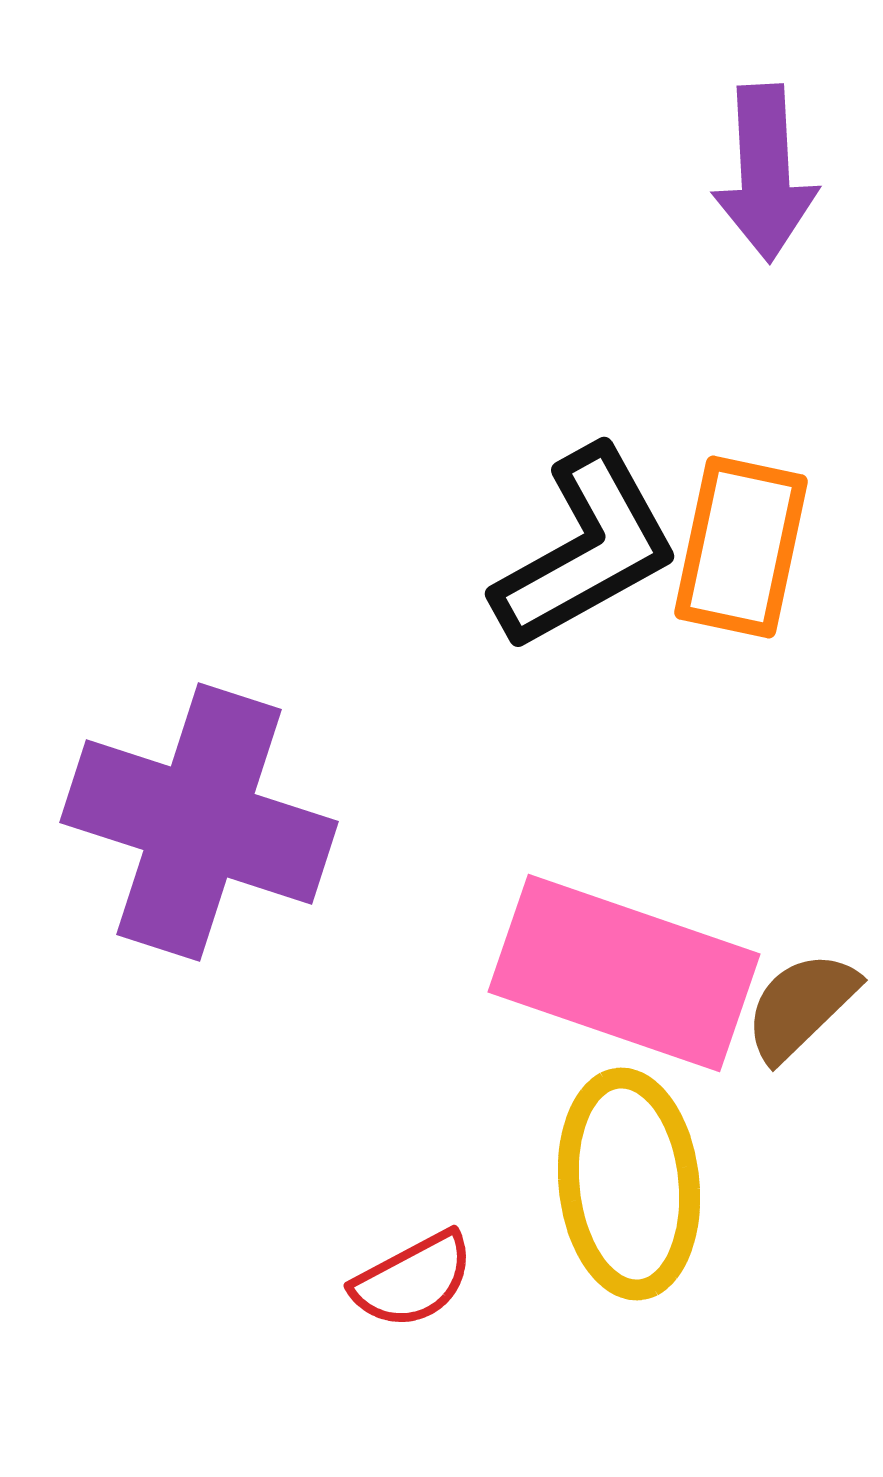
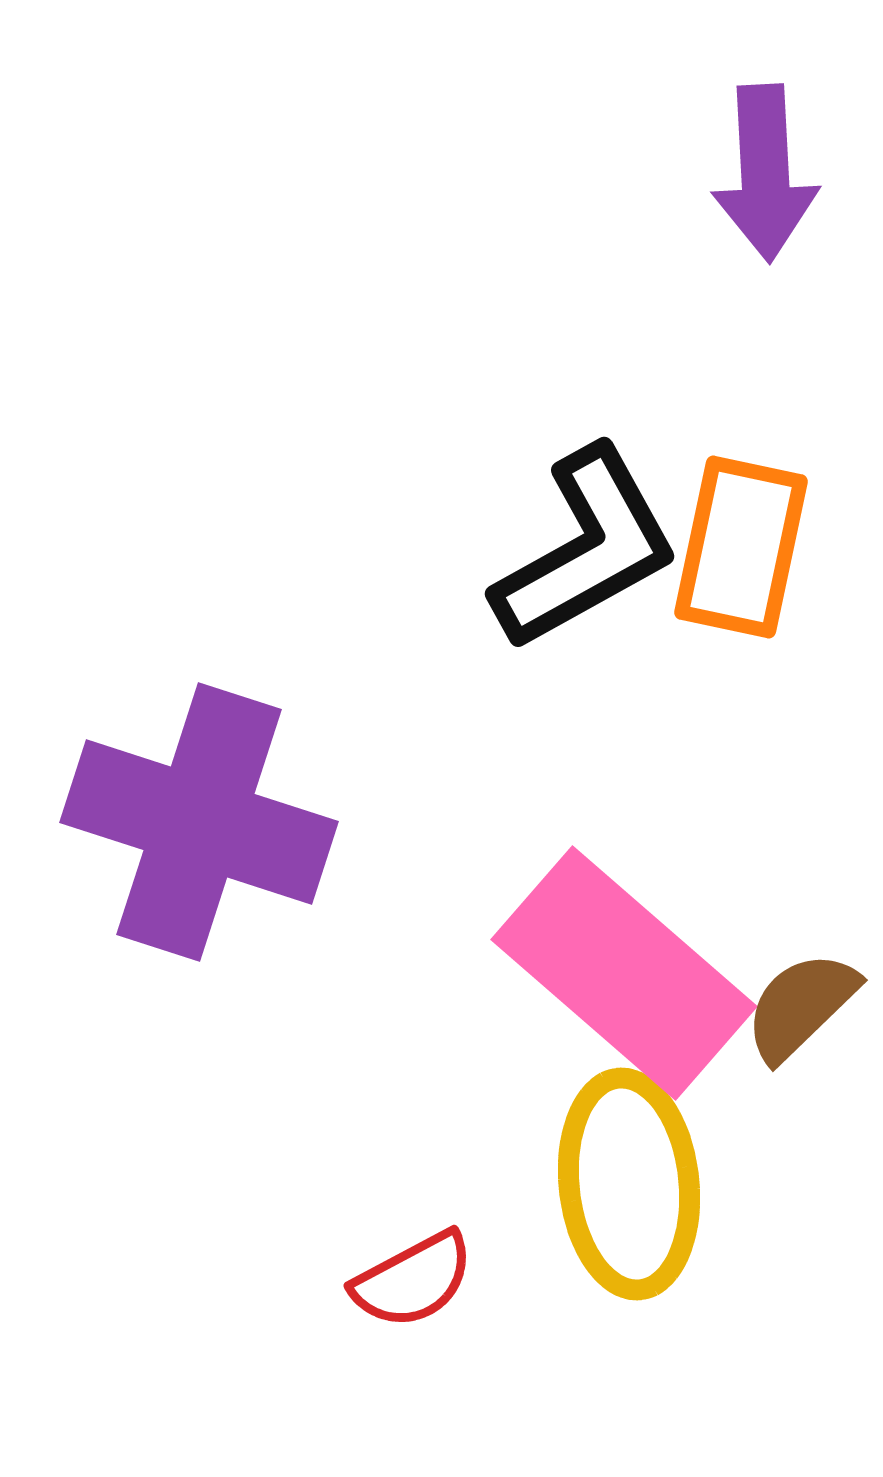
pink rectangle: rotated 22 degrees clockwise
